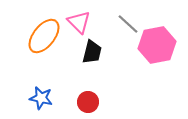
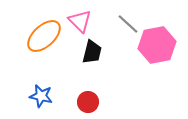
pink triangle: moved 1 px right, 1 px up
orange ellipse: rotated 9 degrees clockwise
blue star: moved 2 px up
